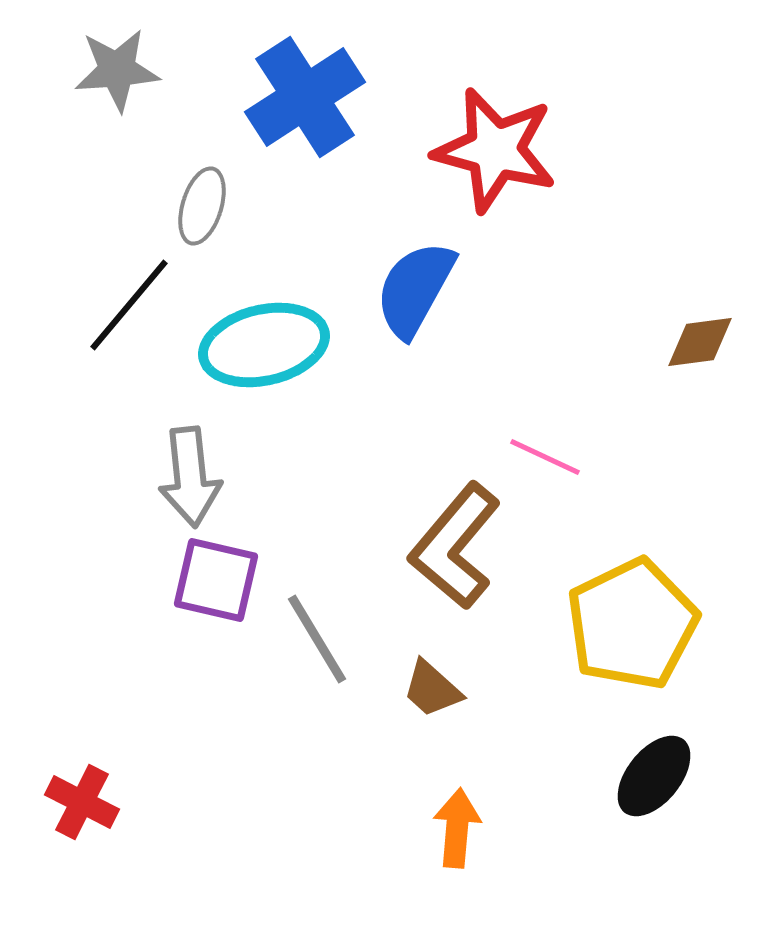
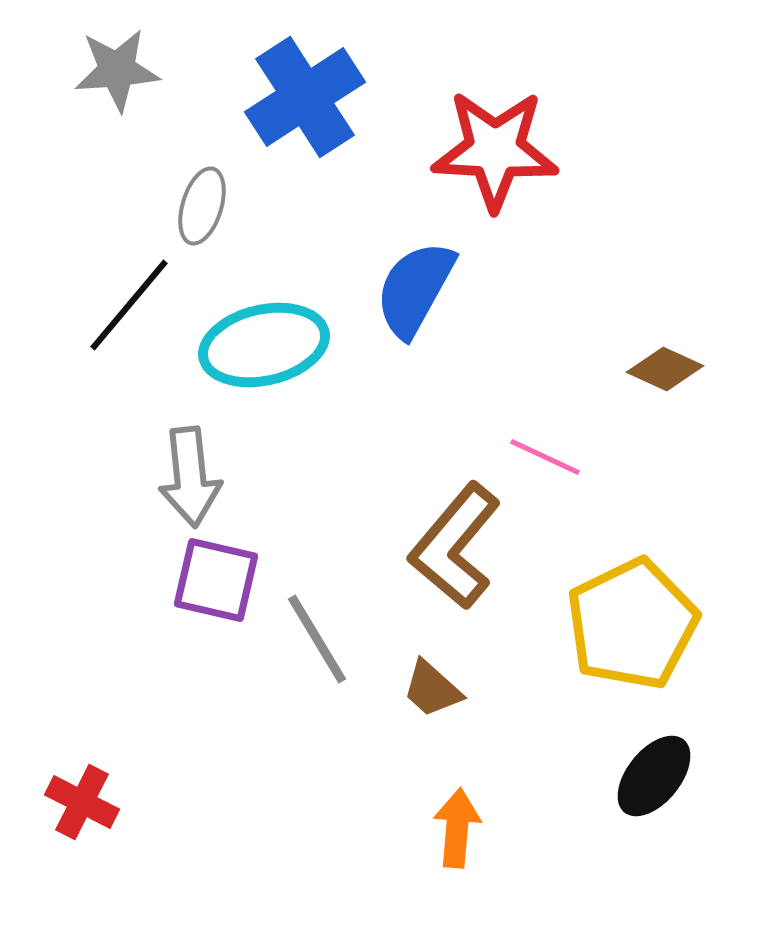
red star: rotated 12 degrees counterclockwise
brown diamond: moved 35 px left, 27 px down; rotated 32 degrees clockwise
